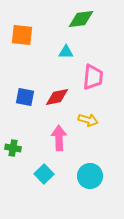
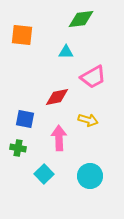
pink trapezoid: rotated 56 degrees clockwise
blue square: moved 22 px down
green cross: moved 5 px right
